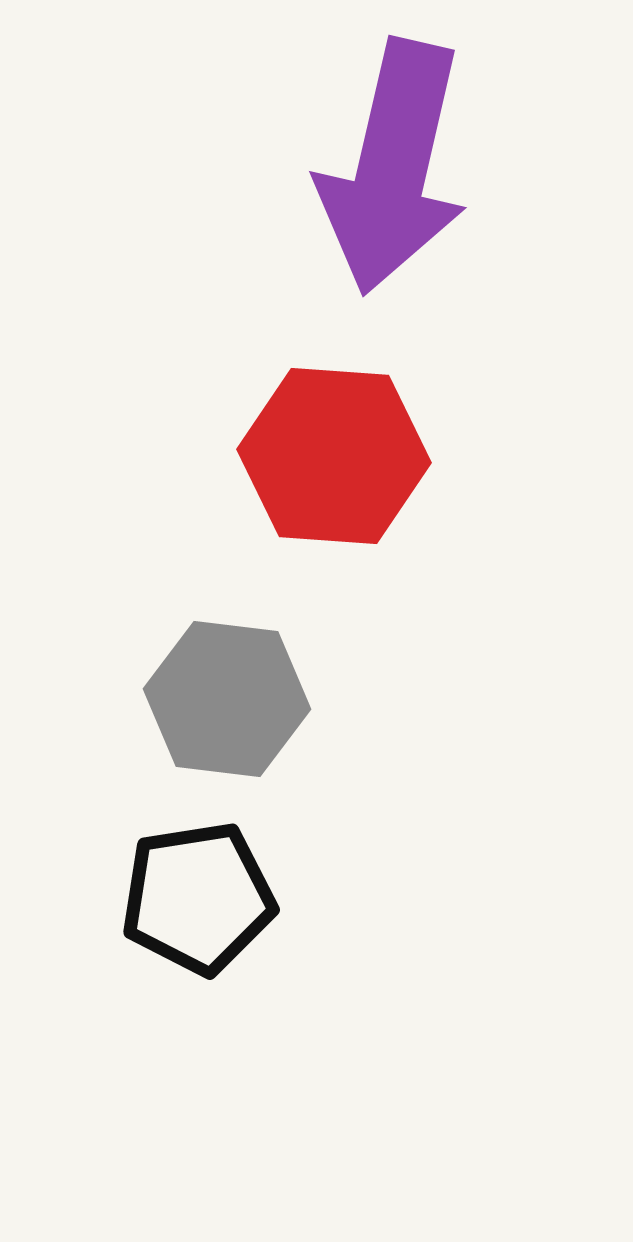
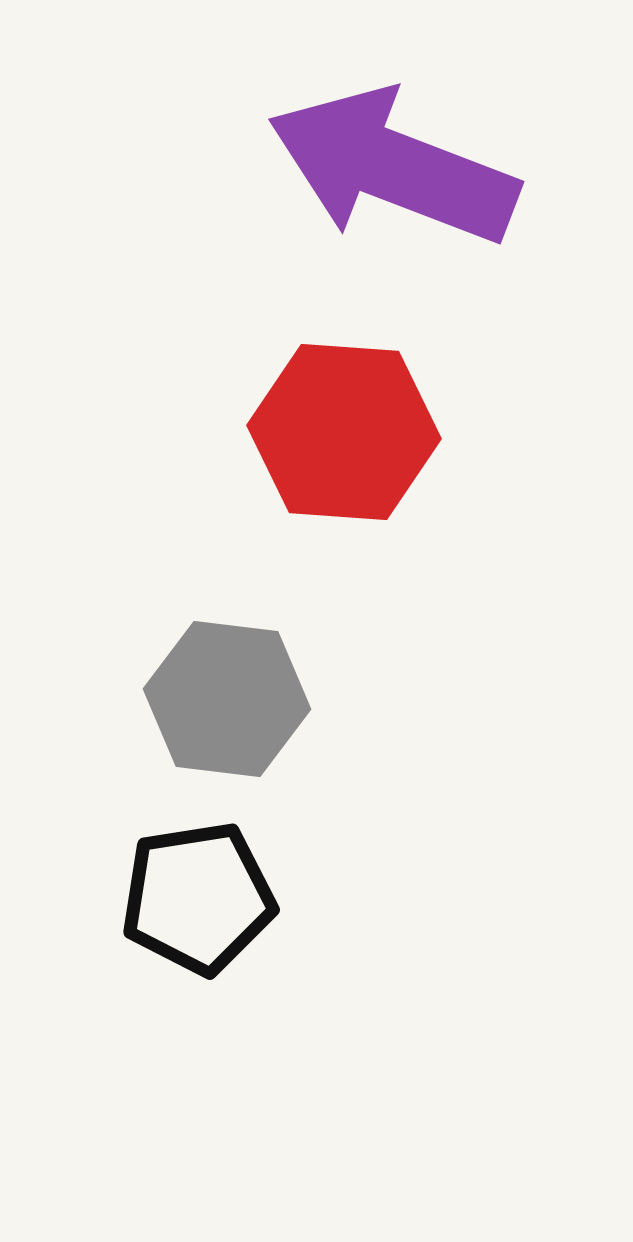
purple arrow: rotated 98 degrees clockwise
red hexagon: moved 10 px right, 24 px up
